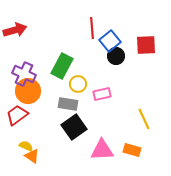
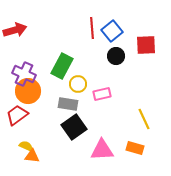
blue square: moved 2 px right, 10 px up
orange rectangle: moved 3 px right, 2 px up
orange triangle: rotated 28 degrees counterclockwise
